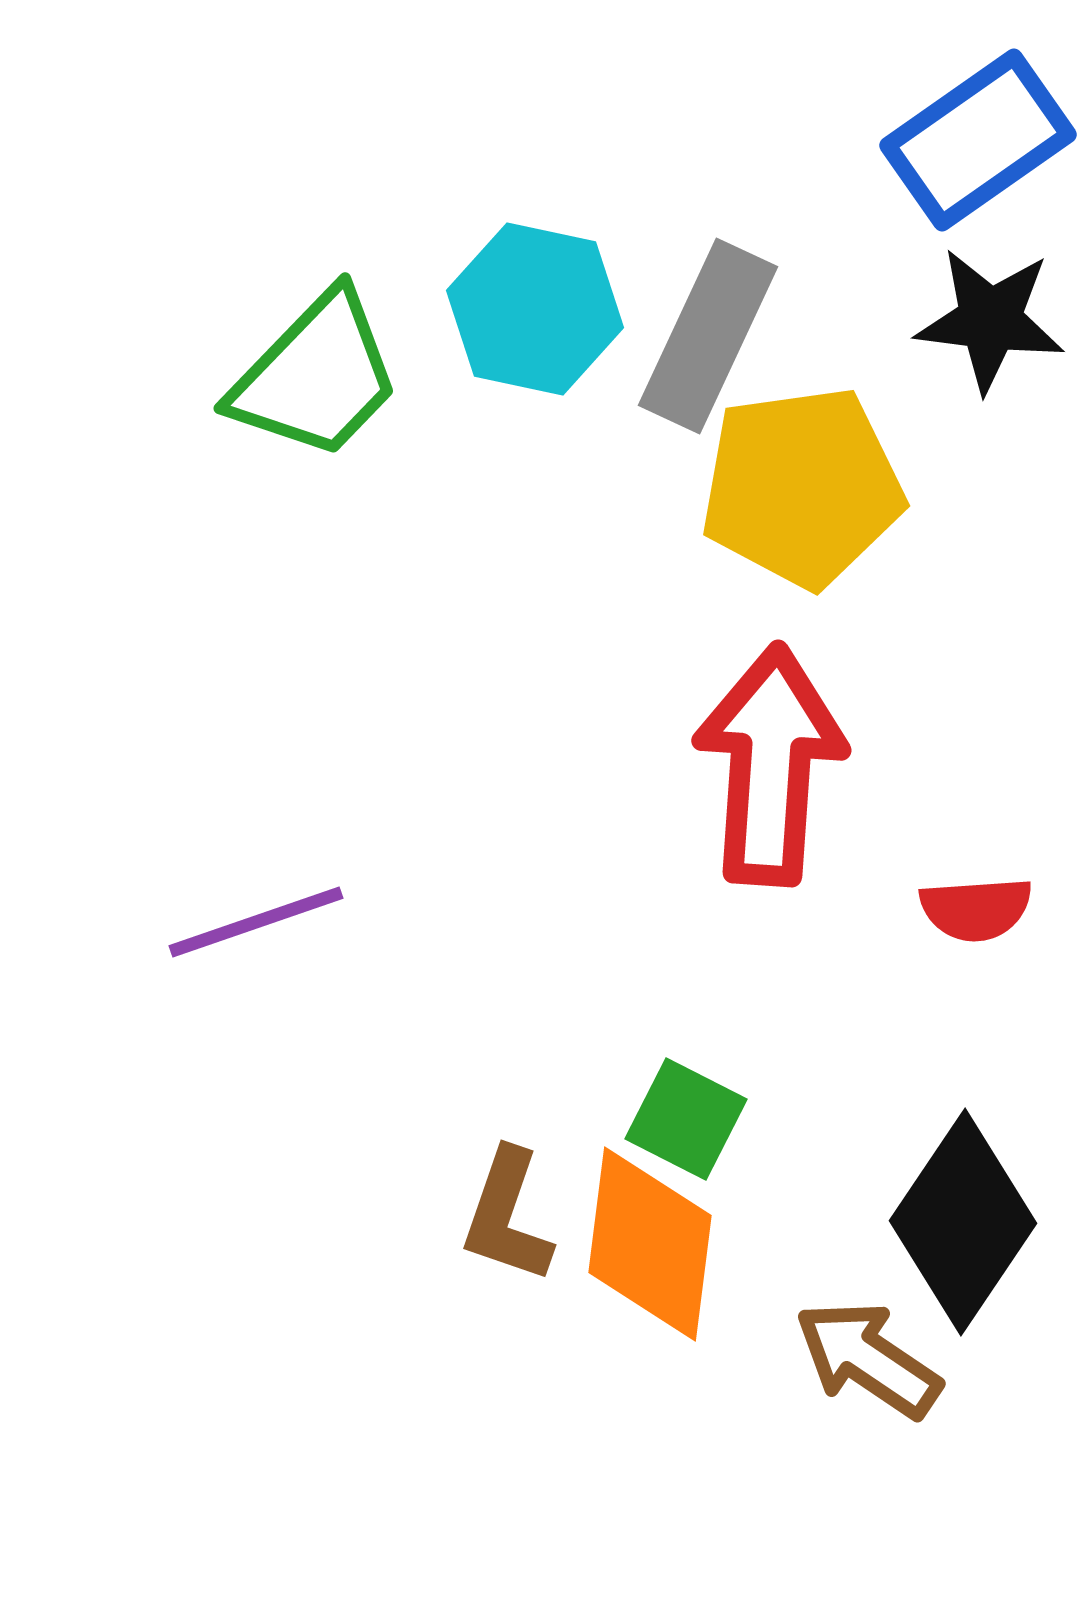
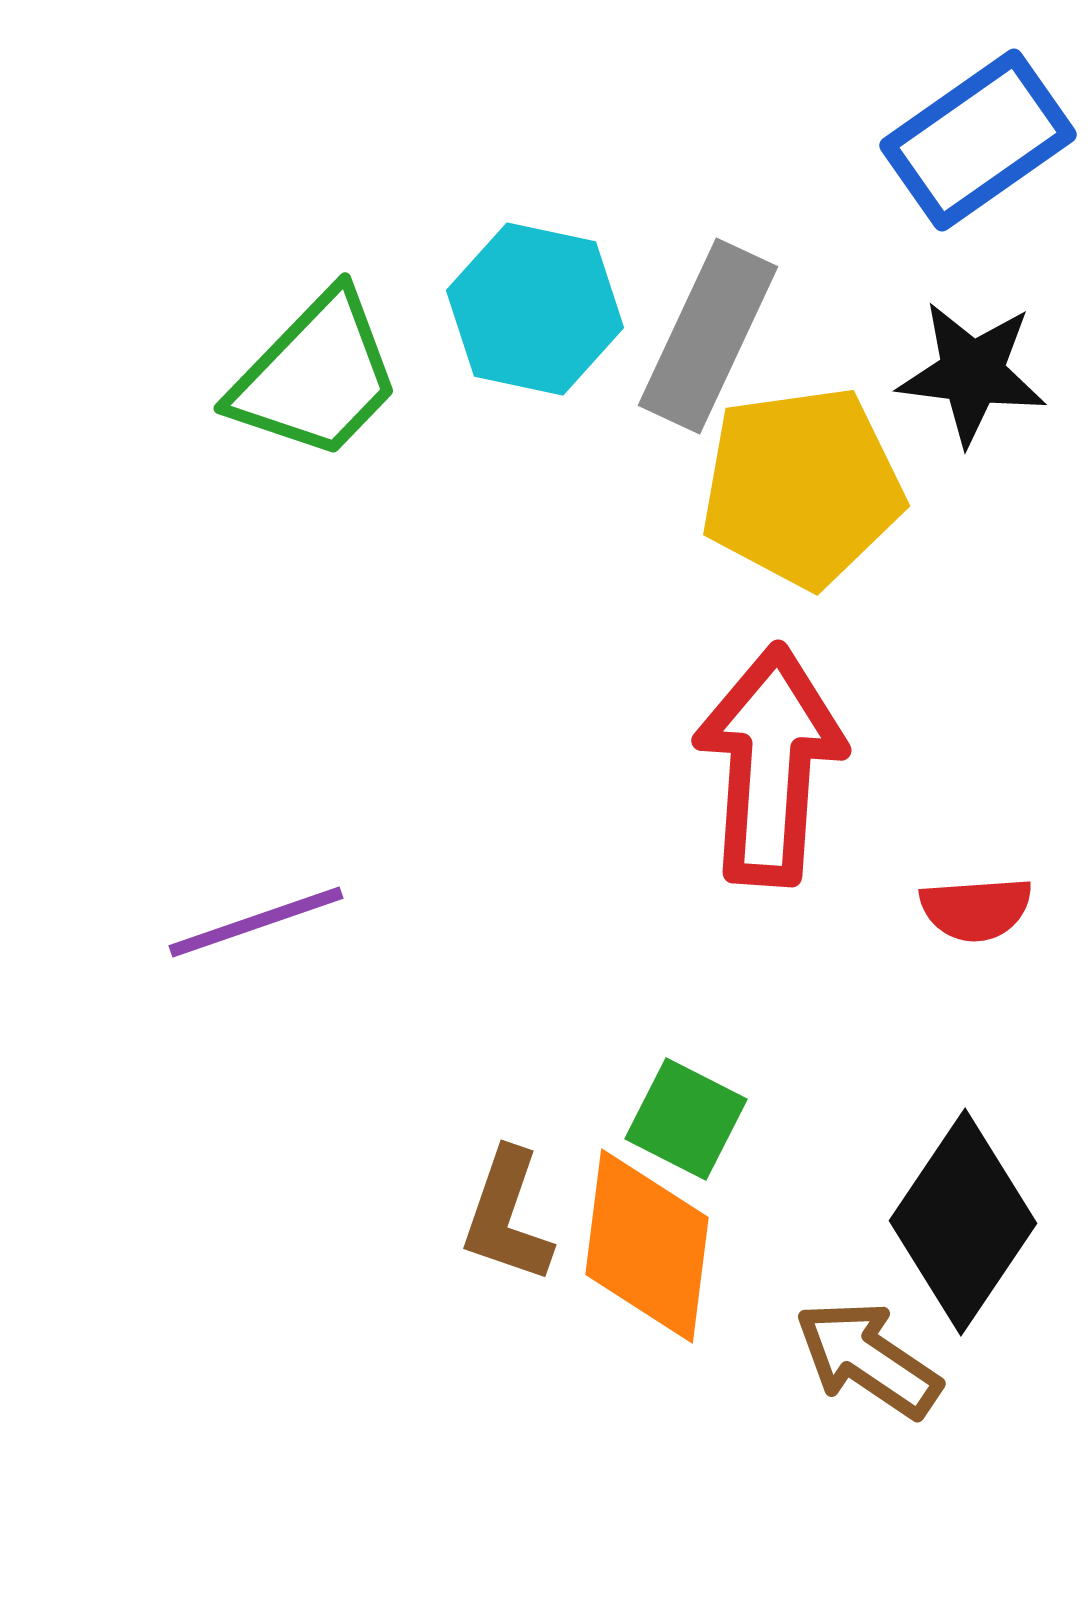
black star: moved 18 px left, 53 px down
orange diamond: moved 3 px left, 2 px down
